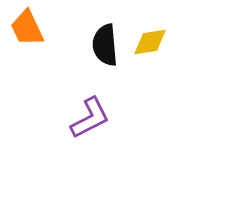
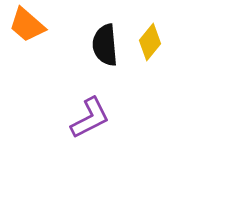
orange trapezoid: moved 3 px up; rotated 24 degrees counterclockwise
yellow diamond: rotated 42 degrees counterclockwise
